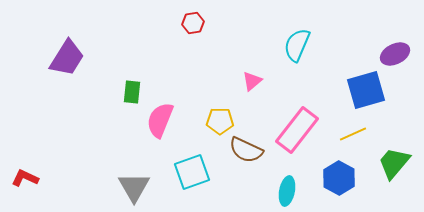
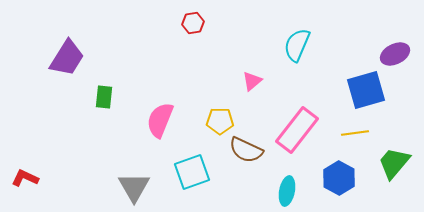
green rectangle: moved 28 px left, 5 px down
yellow line: moved 2 px right, 1 px up; rotated 16 degrees clockwise
